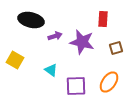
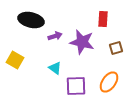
cyan triangle: moved 4 px right, 2 px up
